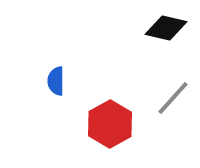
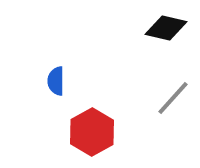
red hexagon: moved 18 px left, 8 px down
